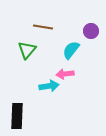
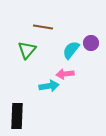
purple circle: moved 12 px down
